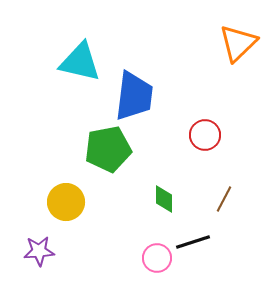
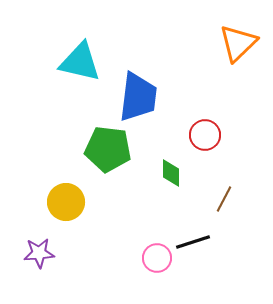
blue trapezoid: moved 4 px right, 1 px down
green pentagon: rotated 18 degrees clockwise
green diamond: moved 7 px right, 26 px up
purple star: moved 2 px down
